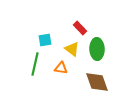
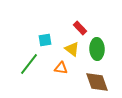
green line: moved 6 px left; rotated 25 degrees clockwise
